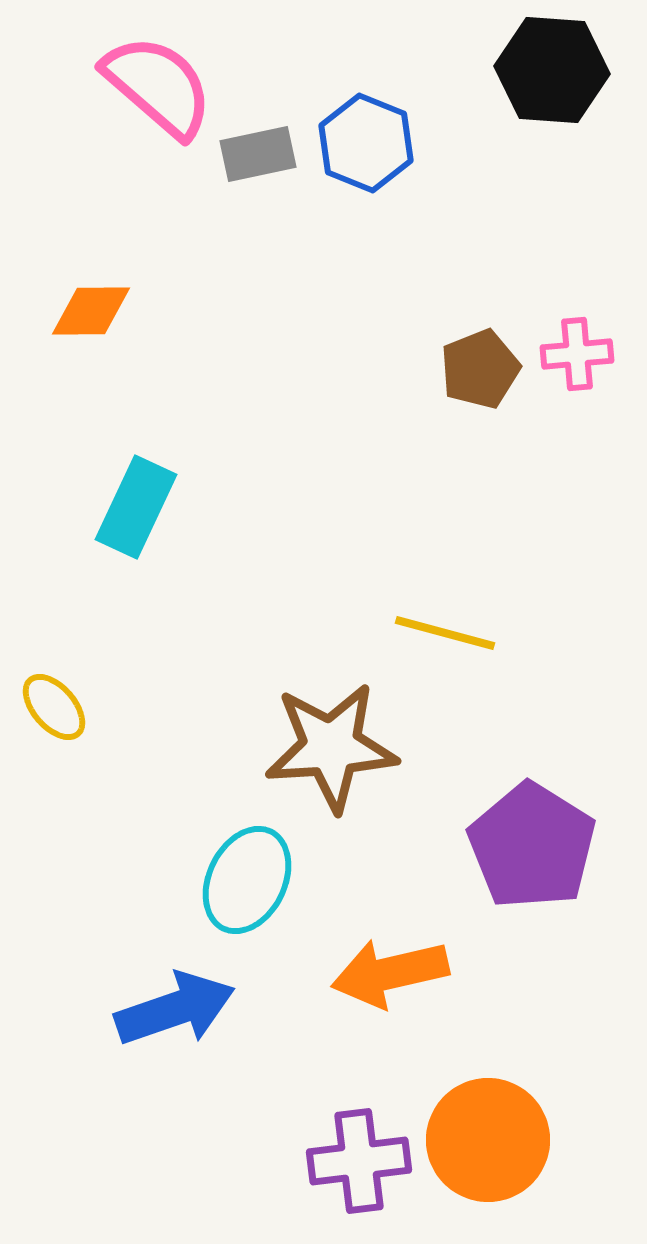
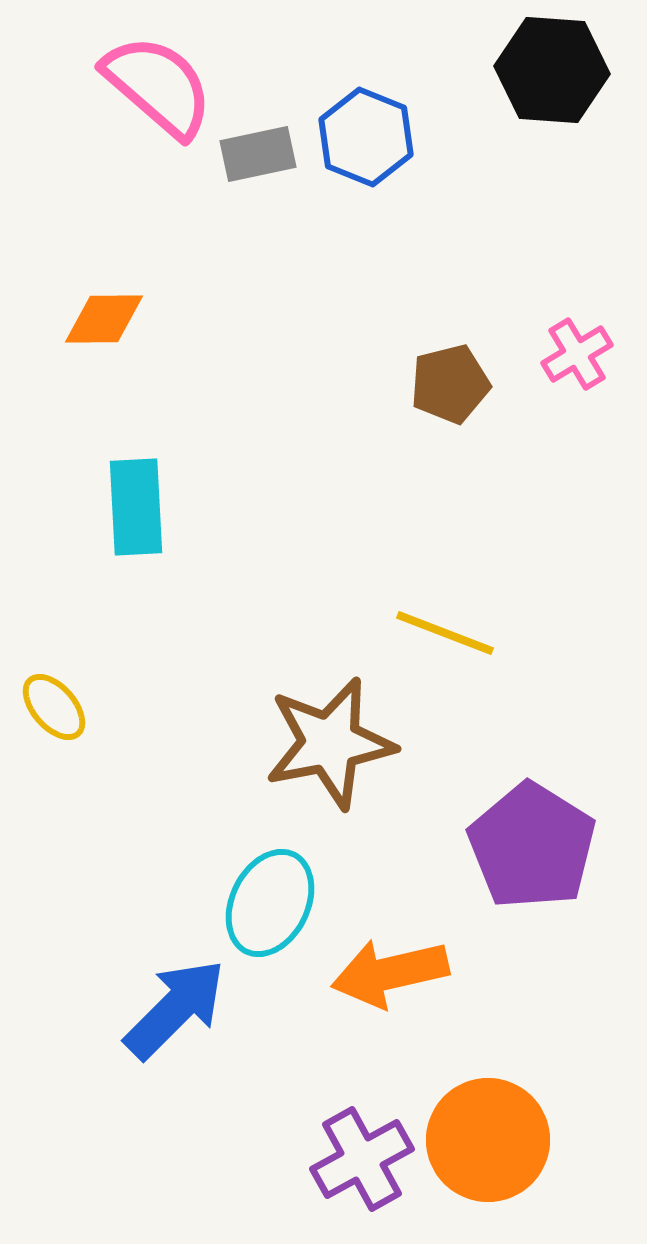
blue hexagon: moved 6 px up
orange diamond: moved 13 px right, 8 px down
pink cross: rotated 26 degrees counterclockwise
brown pentagon: moved 30 px left, 15 px down; rotated 8 degrees clockwise
cyan rectangle: rotated 28 degrees counterclockwise
yellow line: rotated 6 degrees clockwise
brown star: moved 1 px left, 4 px up; rotated 7 degrees counterclockwise
cyan ellipse: moved 23 px right, 23 px down
blue arrow: rotated 26 degrees counterclockwise
purple cross: moved 3 px right, 2 px up; rotated 22 degrees counterclockwise
